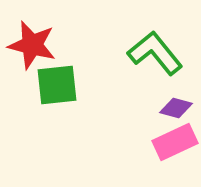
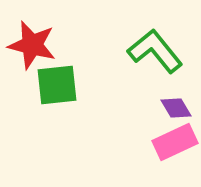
green L-shape: moved 2 px up
purple diamond: rotated 44 degrees clockwise
